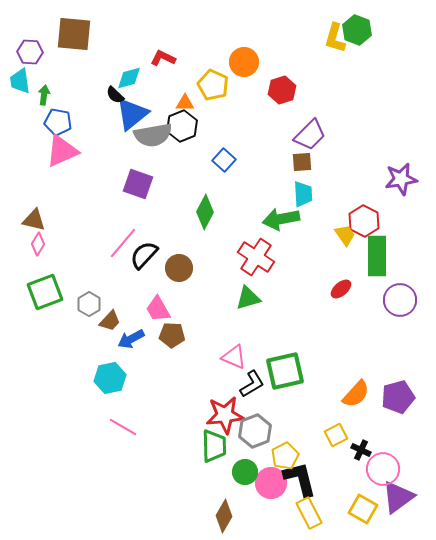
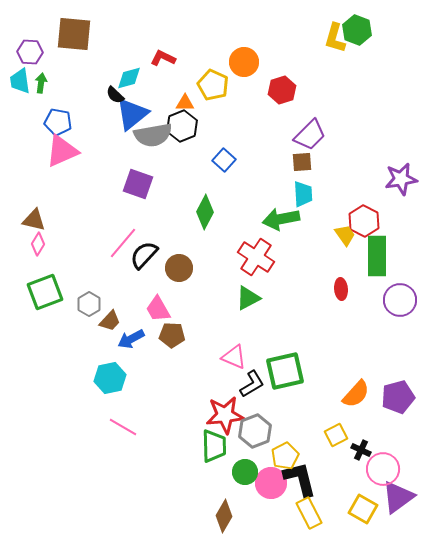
green arrow at (44, 95): moved 3 px left, 12 px up
red ellipse at (341, 289): rotated 55 degrees counterclockwise
green triangle at (248, 298): rotated 12 degrees counterclockwise
